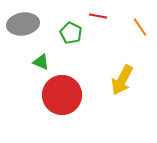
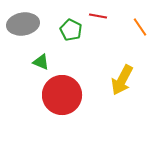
green pentagon: moved 3 px up
